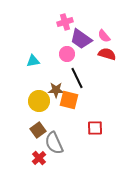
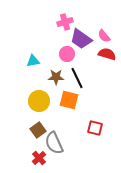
brown star: moved 13 px up
red square: rotated 14 degrees clockwise
